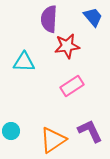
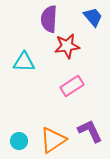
cyan circle: moved 8 px right, 10 px down
